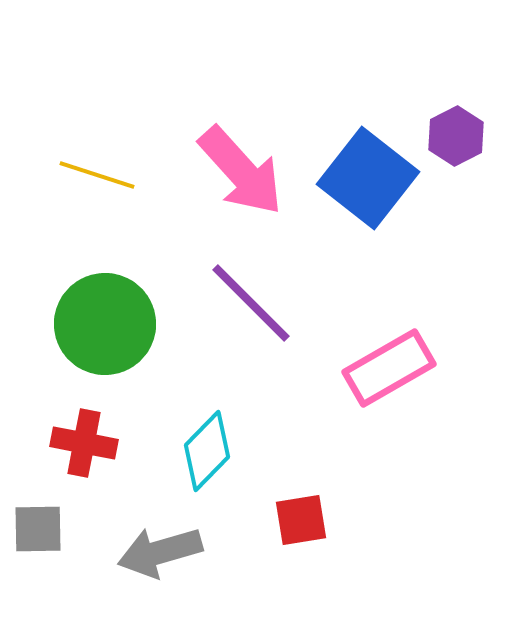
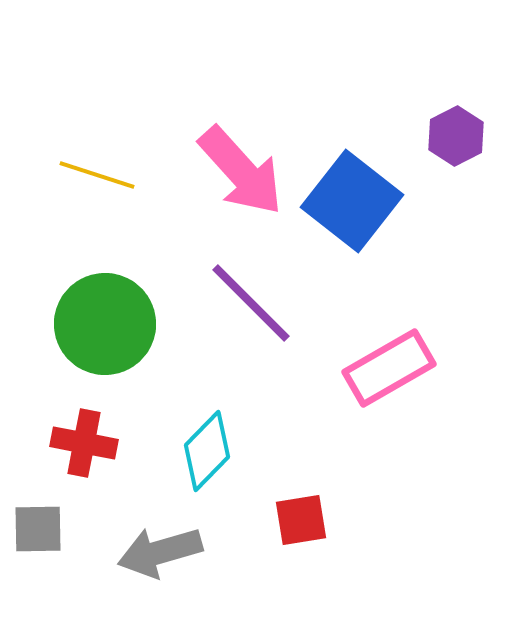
blue square: moved 16 px left, 23 px down
